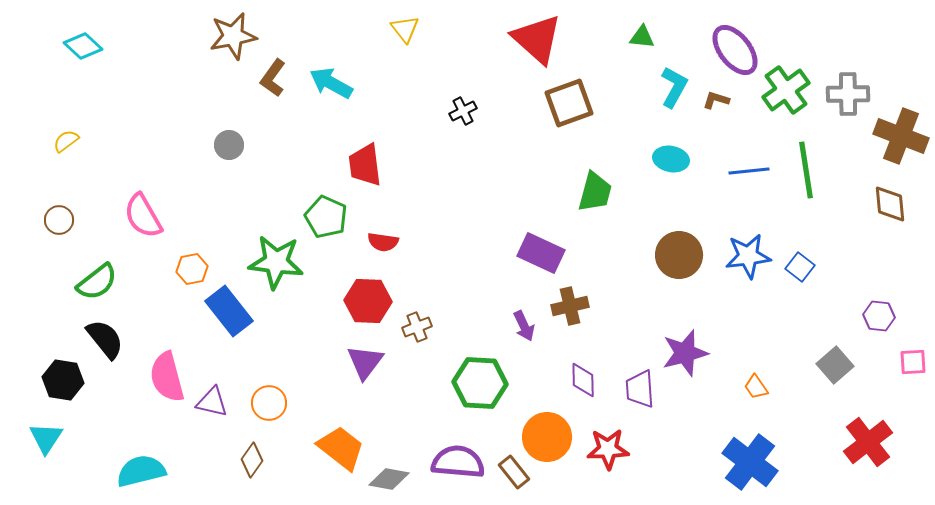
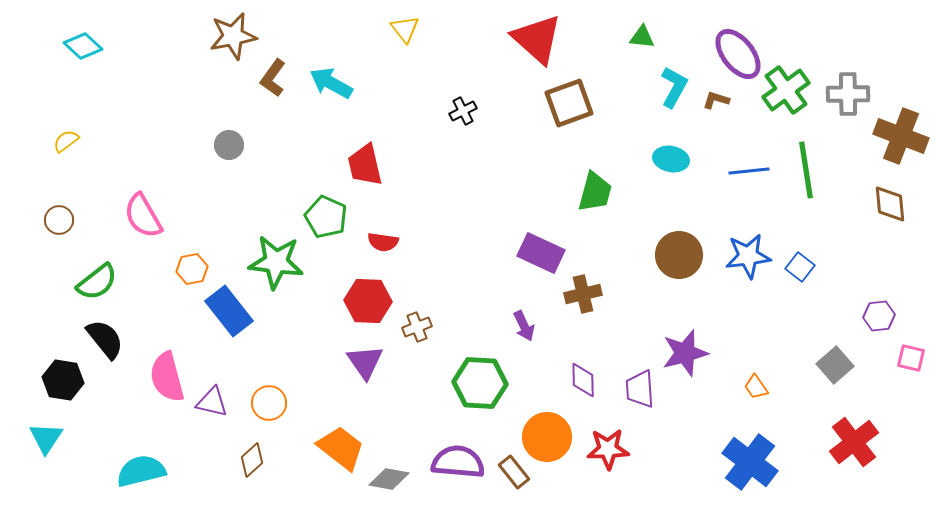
purple ellipse at (735, 50): moved 3 px right, 4 px down
red trapezoid at (365, 165): rotated 6 degrees counterclockwise
brown cross at (570, 306): moved 13 px right, 12 px up
purple hexagon at (879, 316): rotated 12 degrees counterclockwise
purple triangle at (365, 362): rotated 12 degrees counterclockwise
pink square at (913, 362): moved 2 px left, 4 px up; rotated 16 degrees clockwise
red cross at (868, 442): moved 14 px left
brown diamond at (252, 460): rotated 12 degrees clockwise
